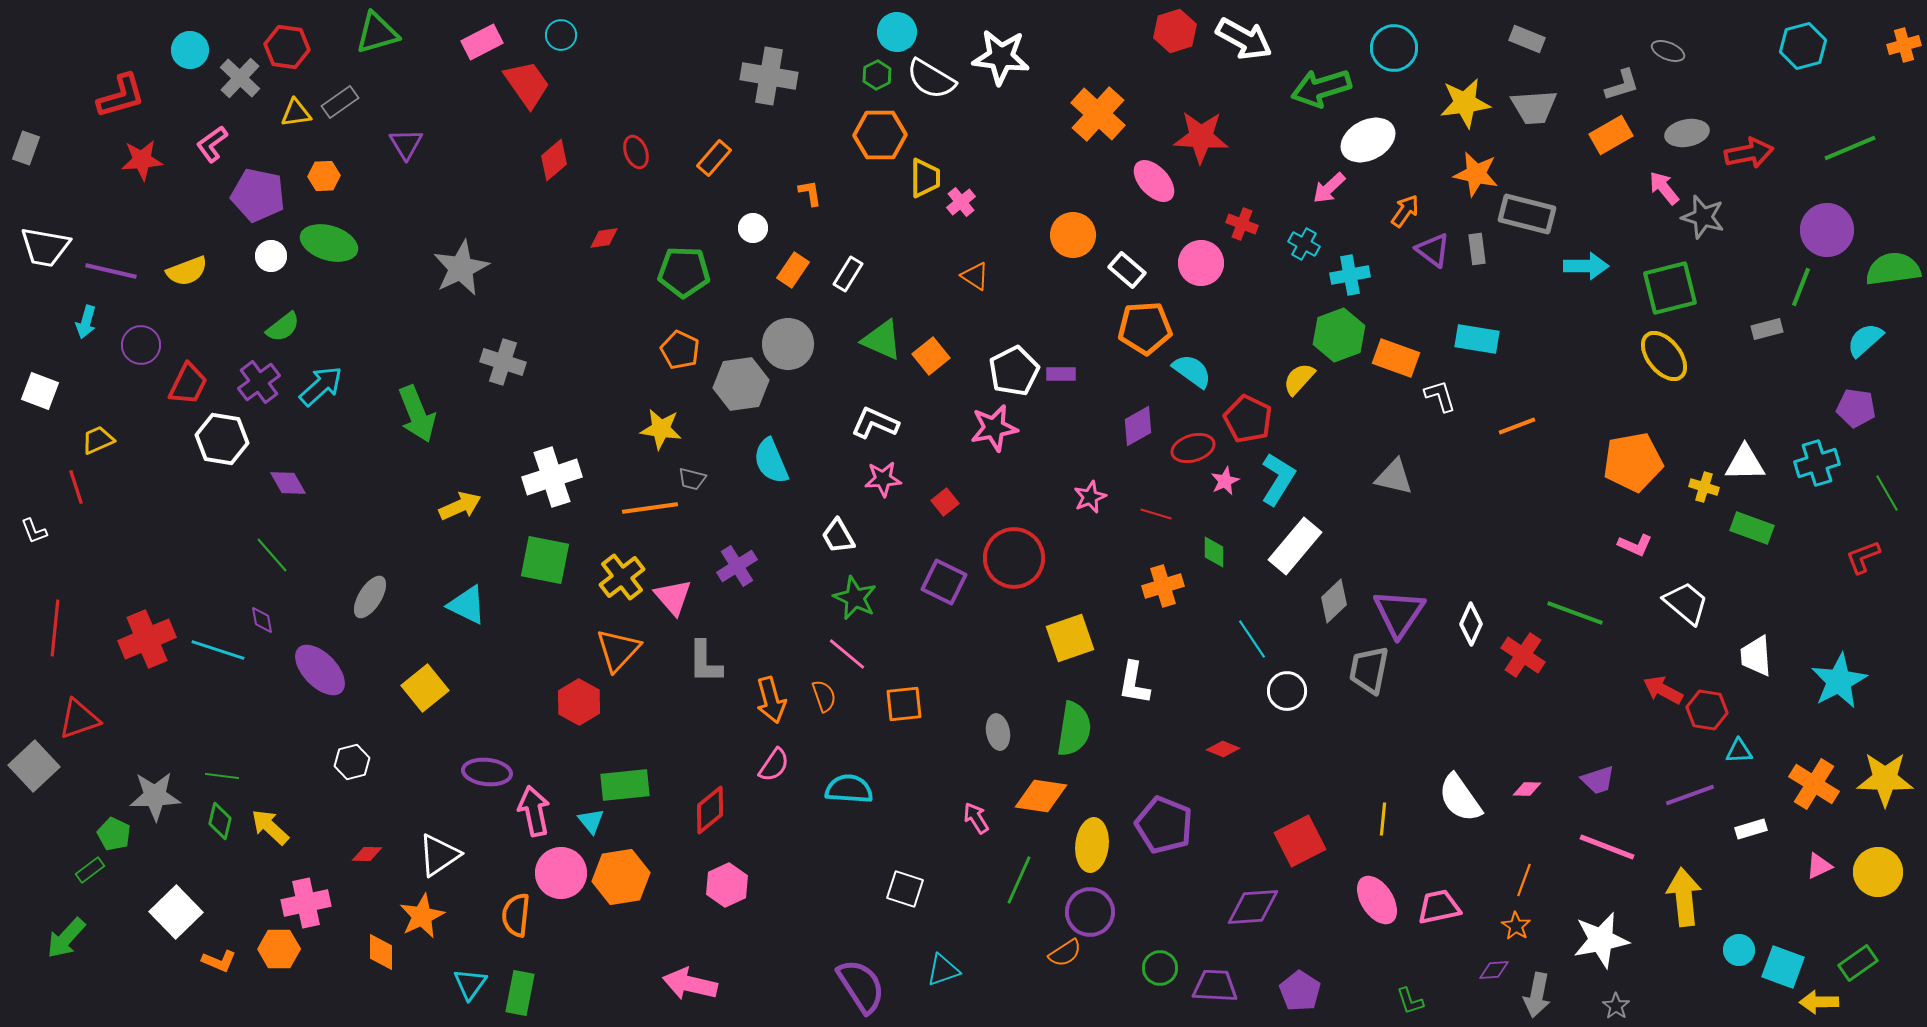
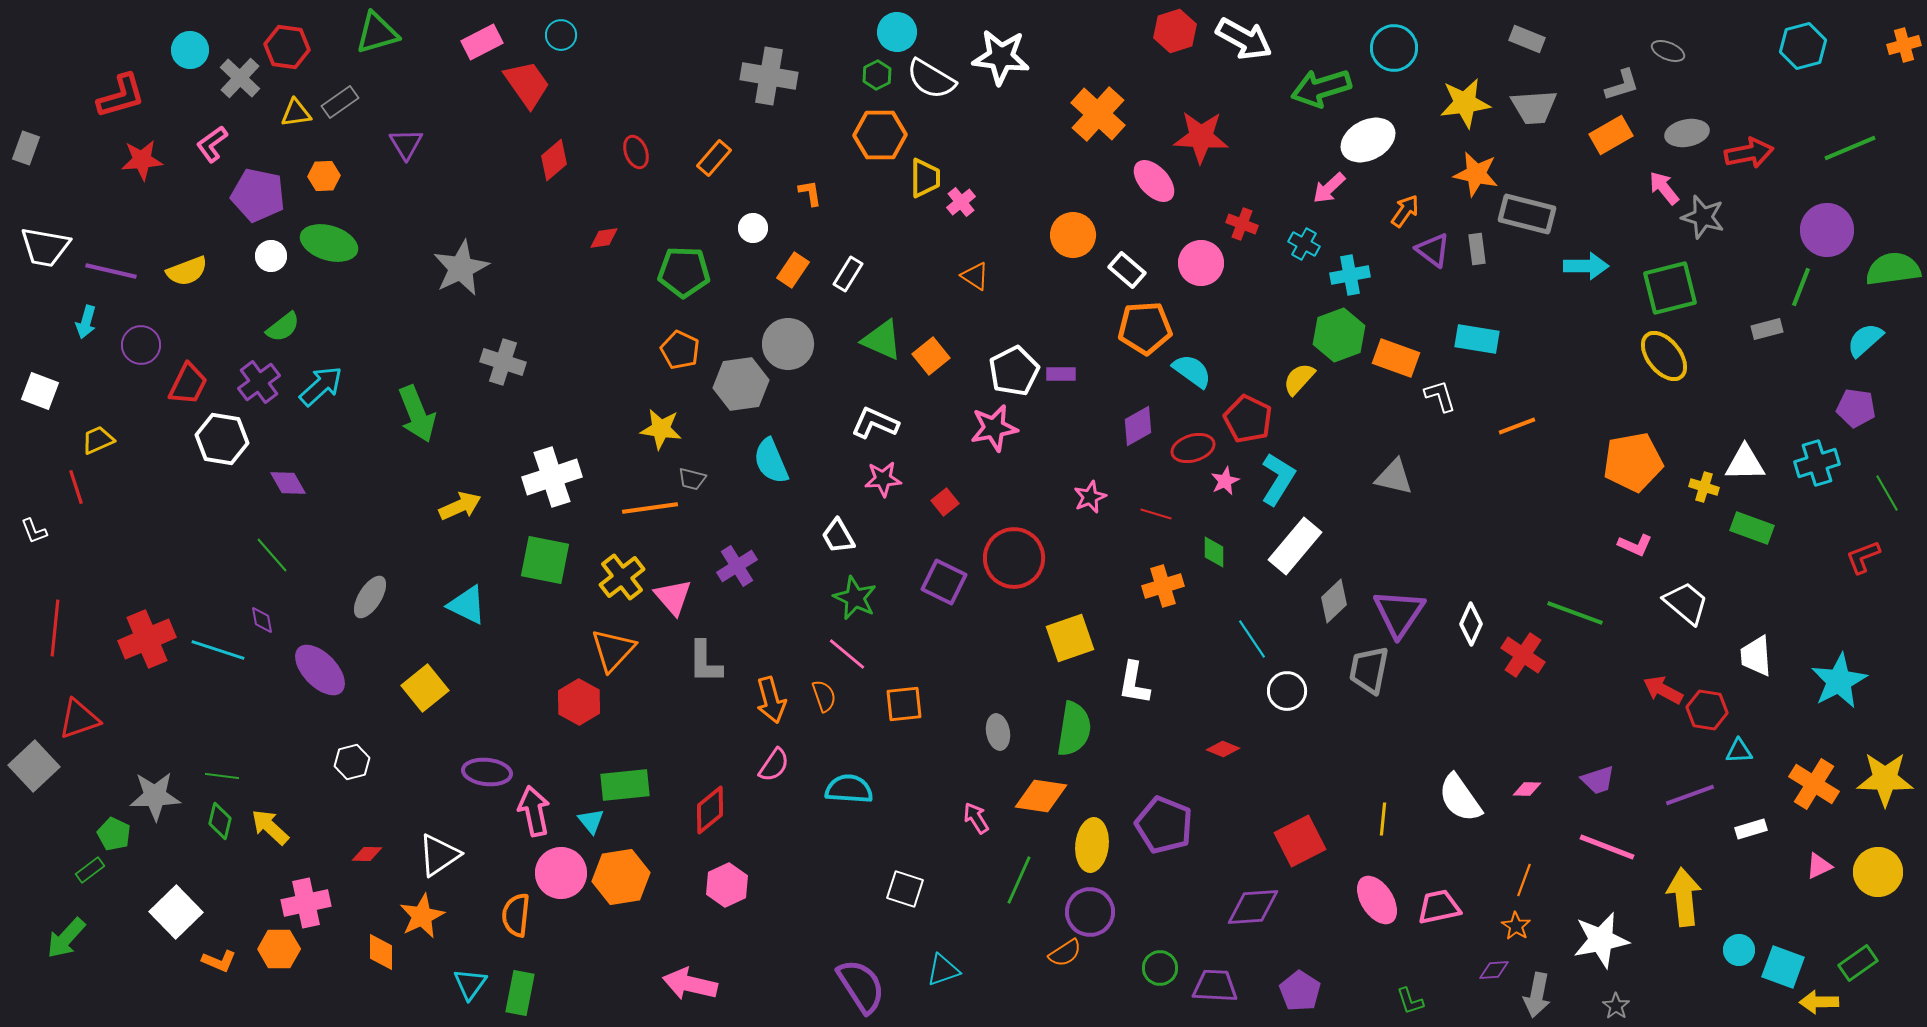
orange triangle at (618, 650): moved 5 px left
